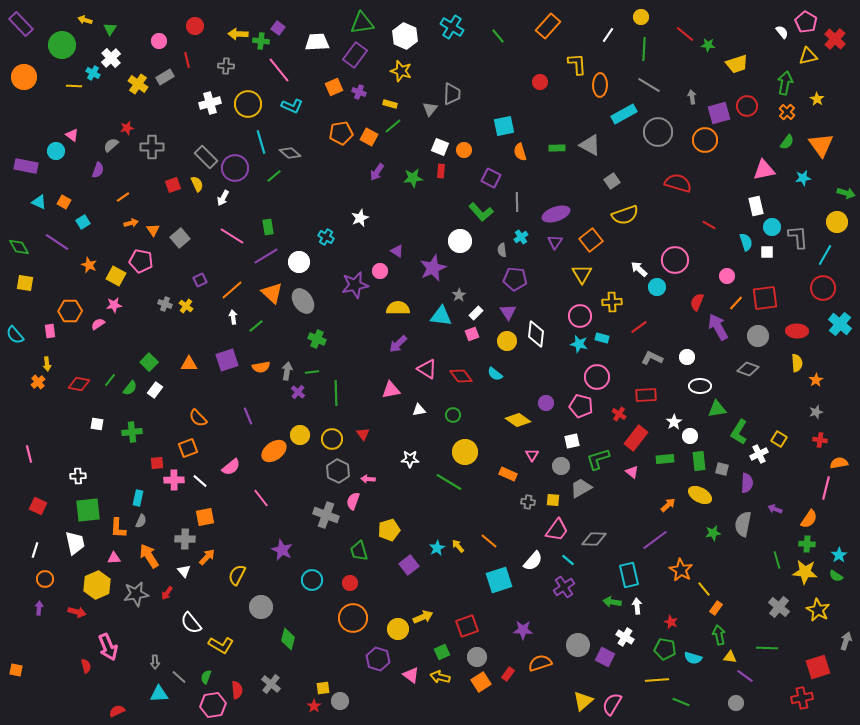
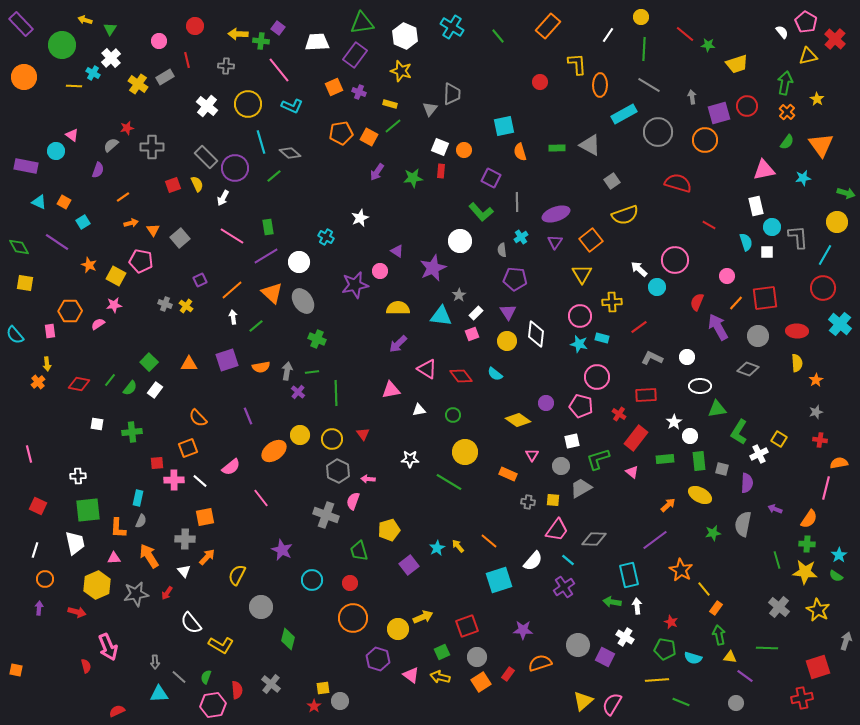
white cross at (210, 103): moved 3 px left, 3 px down; rotated 35 degrees counterclockwise
